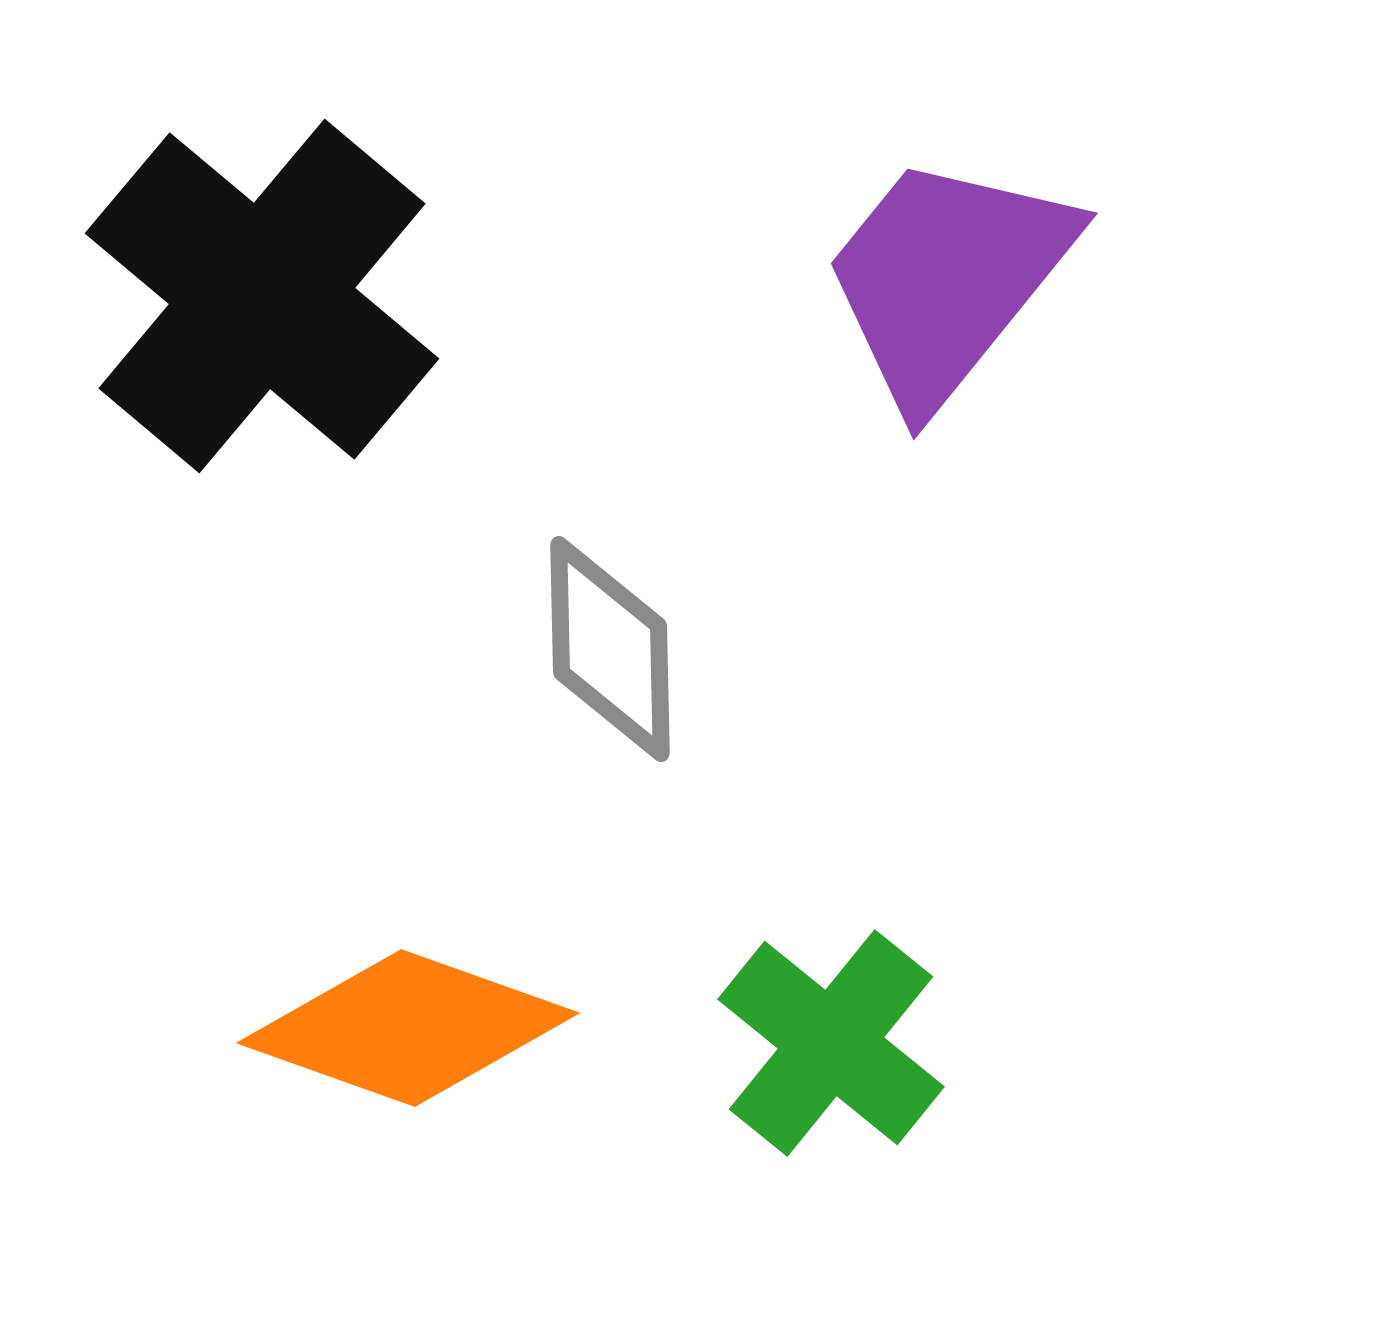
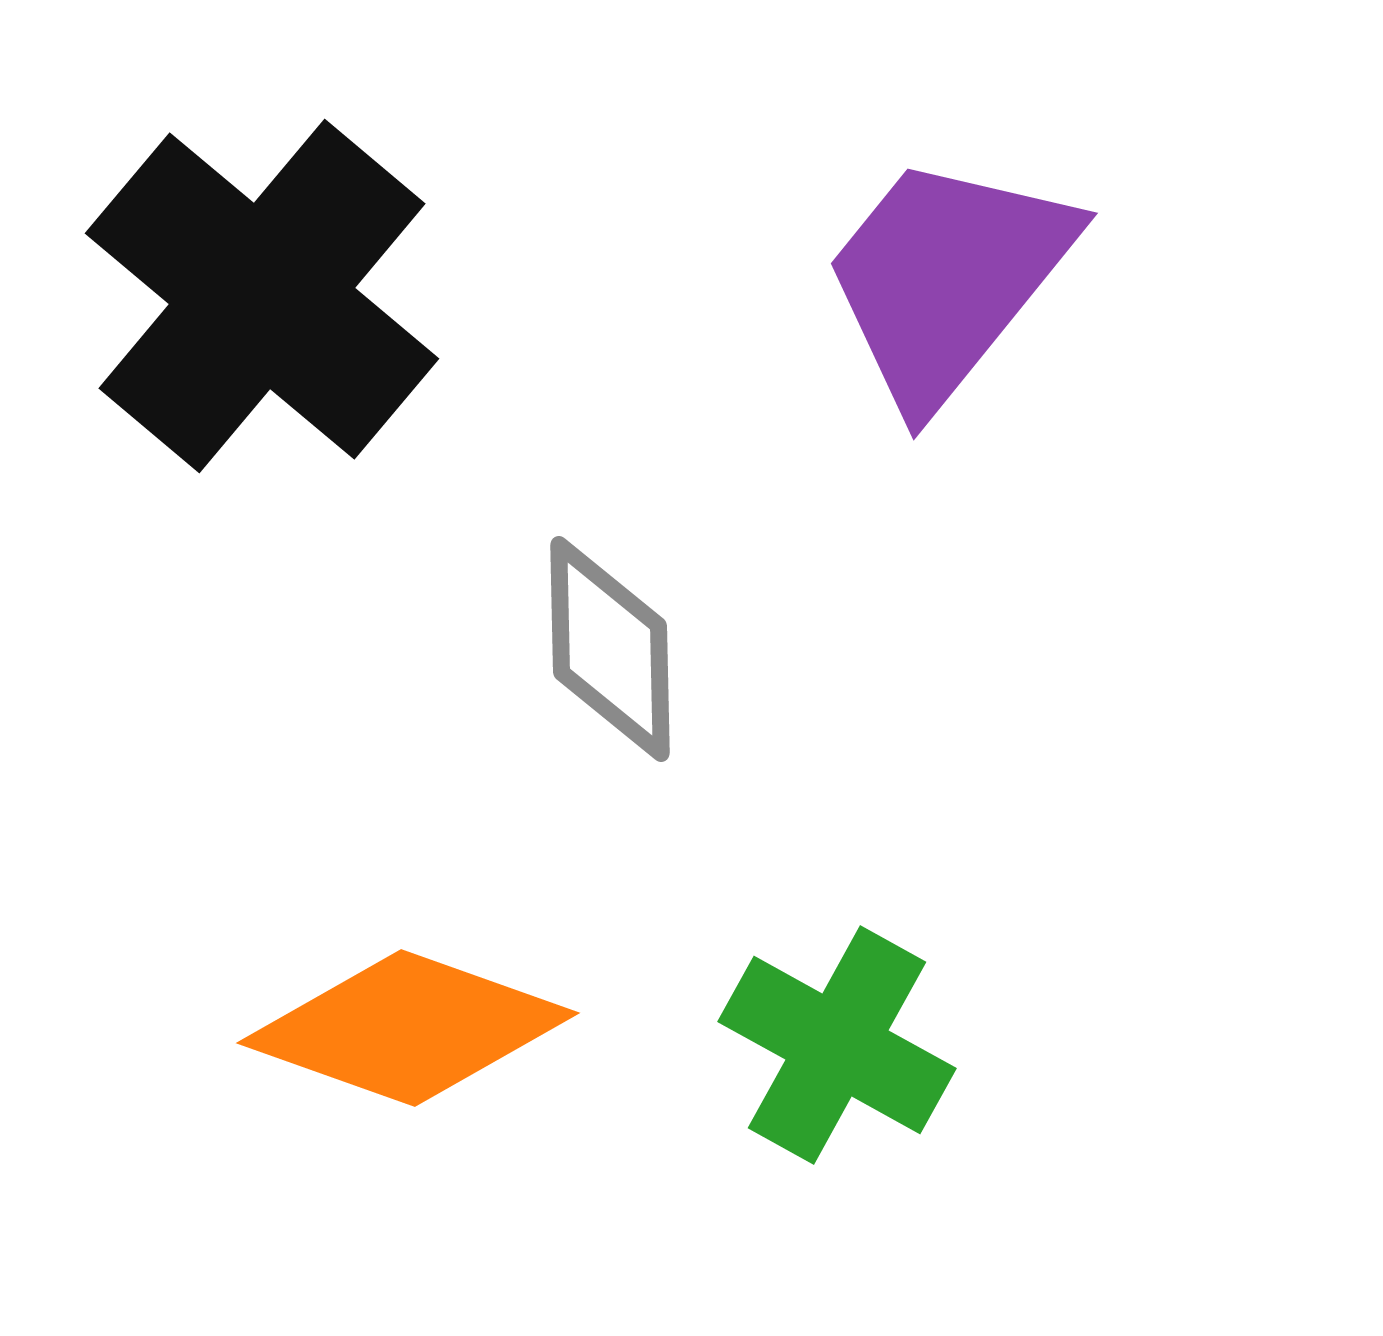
green cross: moved 6 px right, 2 px down; rotated 10 degrees counterclockwise
